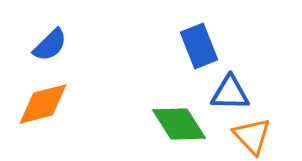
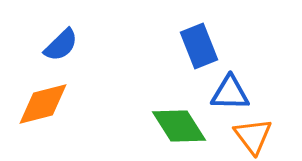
blue semicircle: moved 11 px right
green diamond: moved 2 px down
orange triangle: moved 1 px right; rotated 6 degrees clockwise
